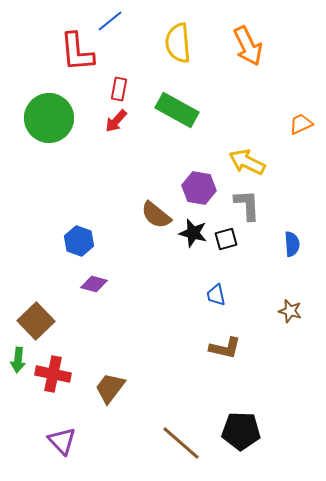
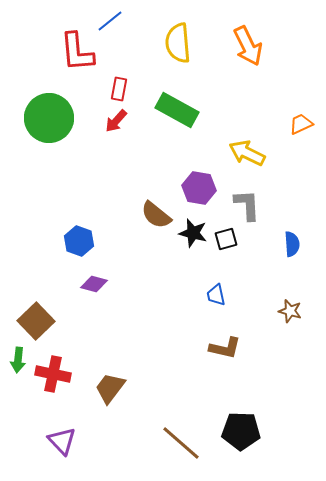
yellow arrow: moved 9 px up
